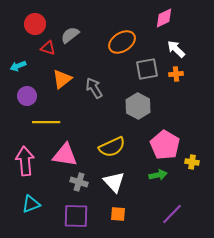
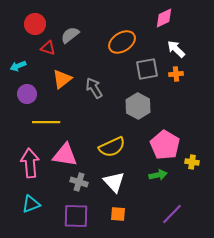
purple circle: moved 2 px up
pink arrow: moved 5 px right, 2 px down
